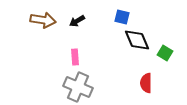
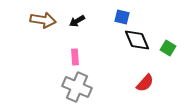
green square: moved 3 px right, 5 px up
red semicircle: moved 1 px left; rotated 138 degrees counterclockwise
gray cross: moved 1 px left
